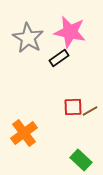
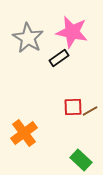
pink star: moved 2 px right
